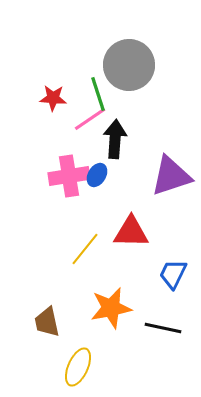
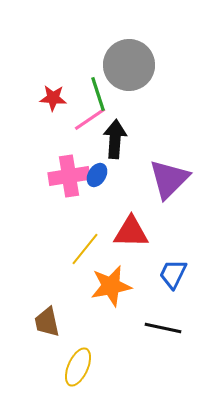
purple triangle: moved 2 px left, 3 px down; rotated 27 degrees counterclockwise
orange star: moved 22 px up
